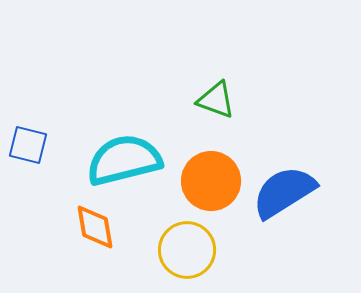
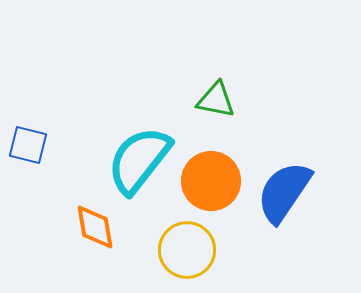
green triangle: rotated 9 degrees counterclockwise
cyan semicircle: moved 15 px right; rotated 38 degrees counterclockwise
blue semicircle: rotated 24 degrees counterclockwise
